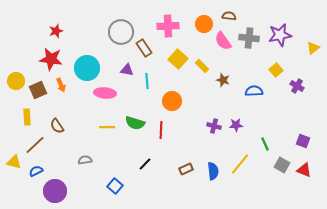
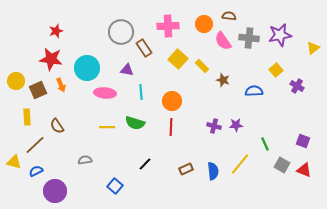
cyan line at (147, 81): moved 6 px left, 11 px down
red line at (161, 130): moved 10 px right, 3 px up
